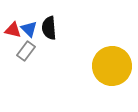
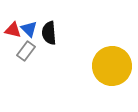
black semicircle: moved 5 px down
